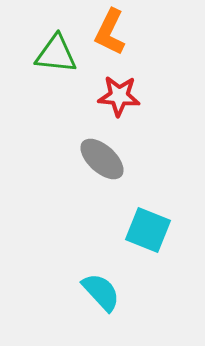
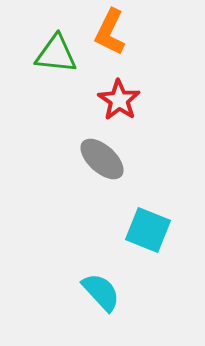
red star: moved 4 px down; rotated 30 degrees clockwise
